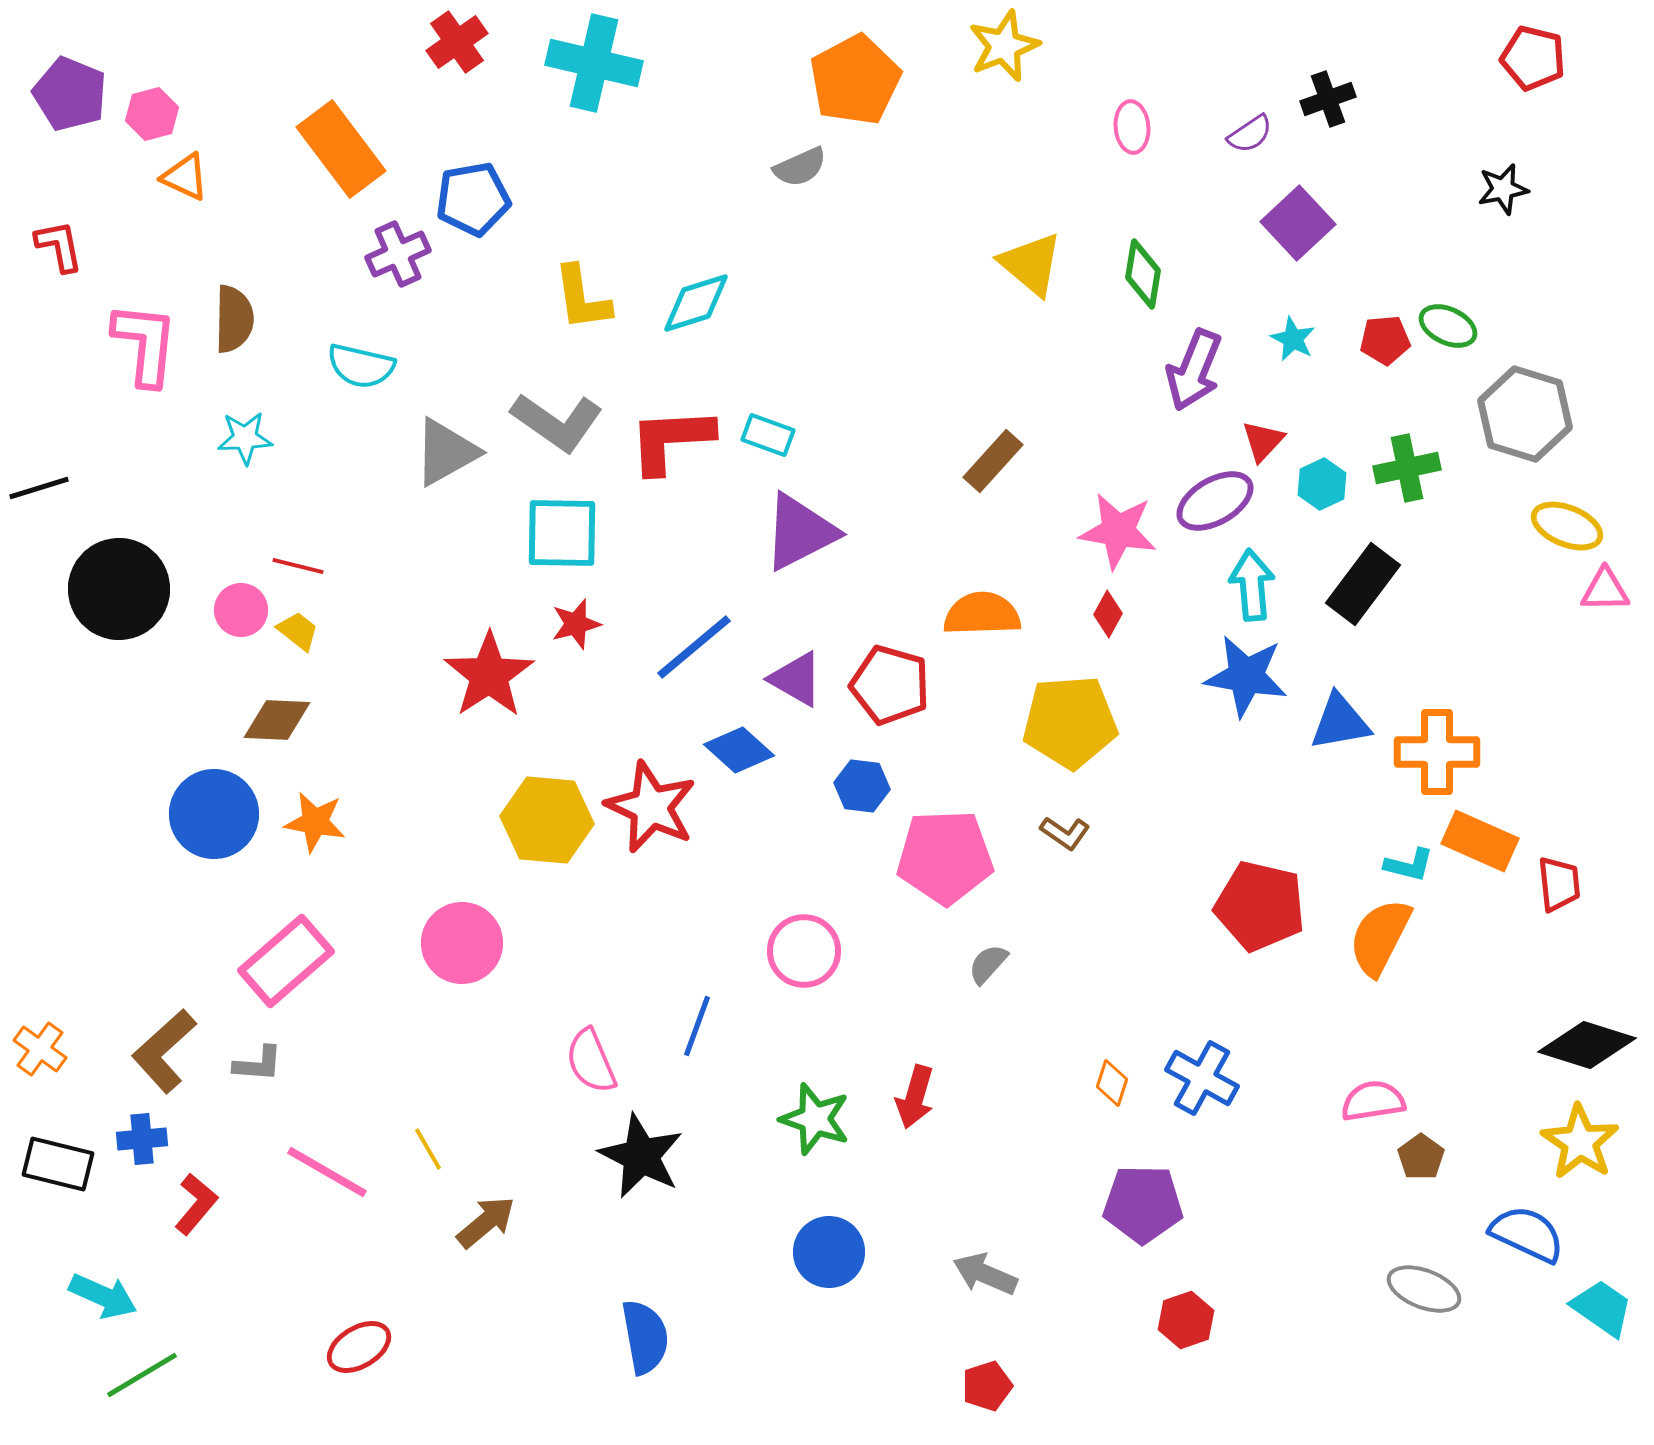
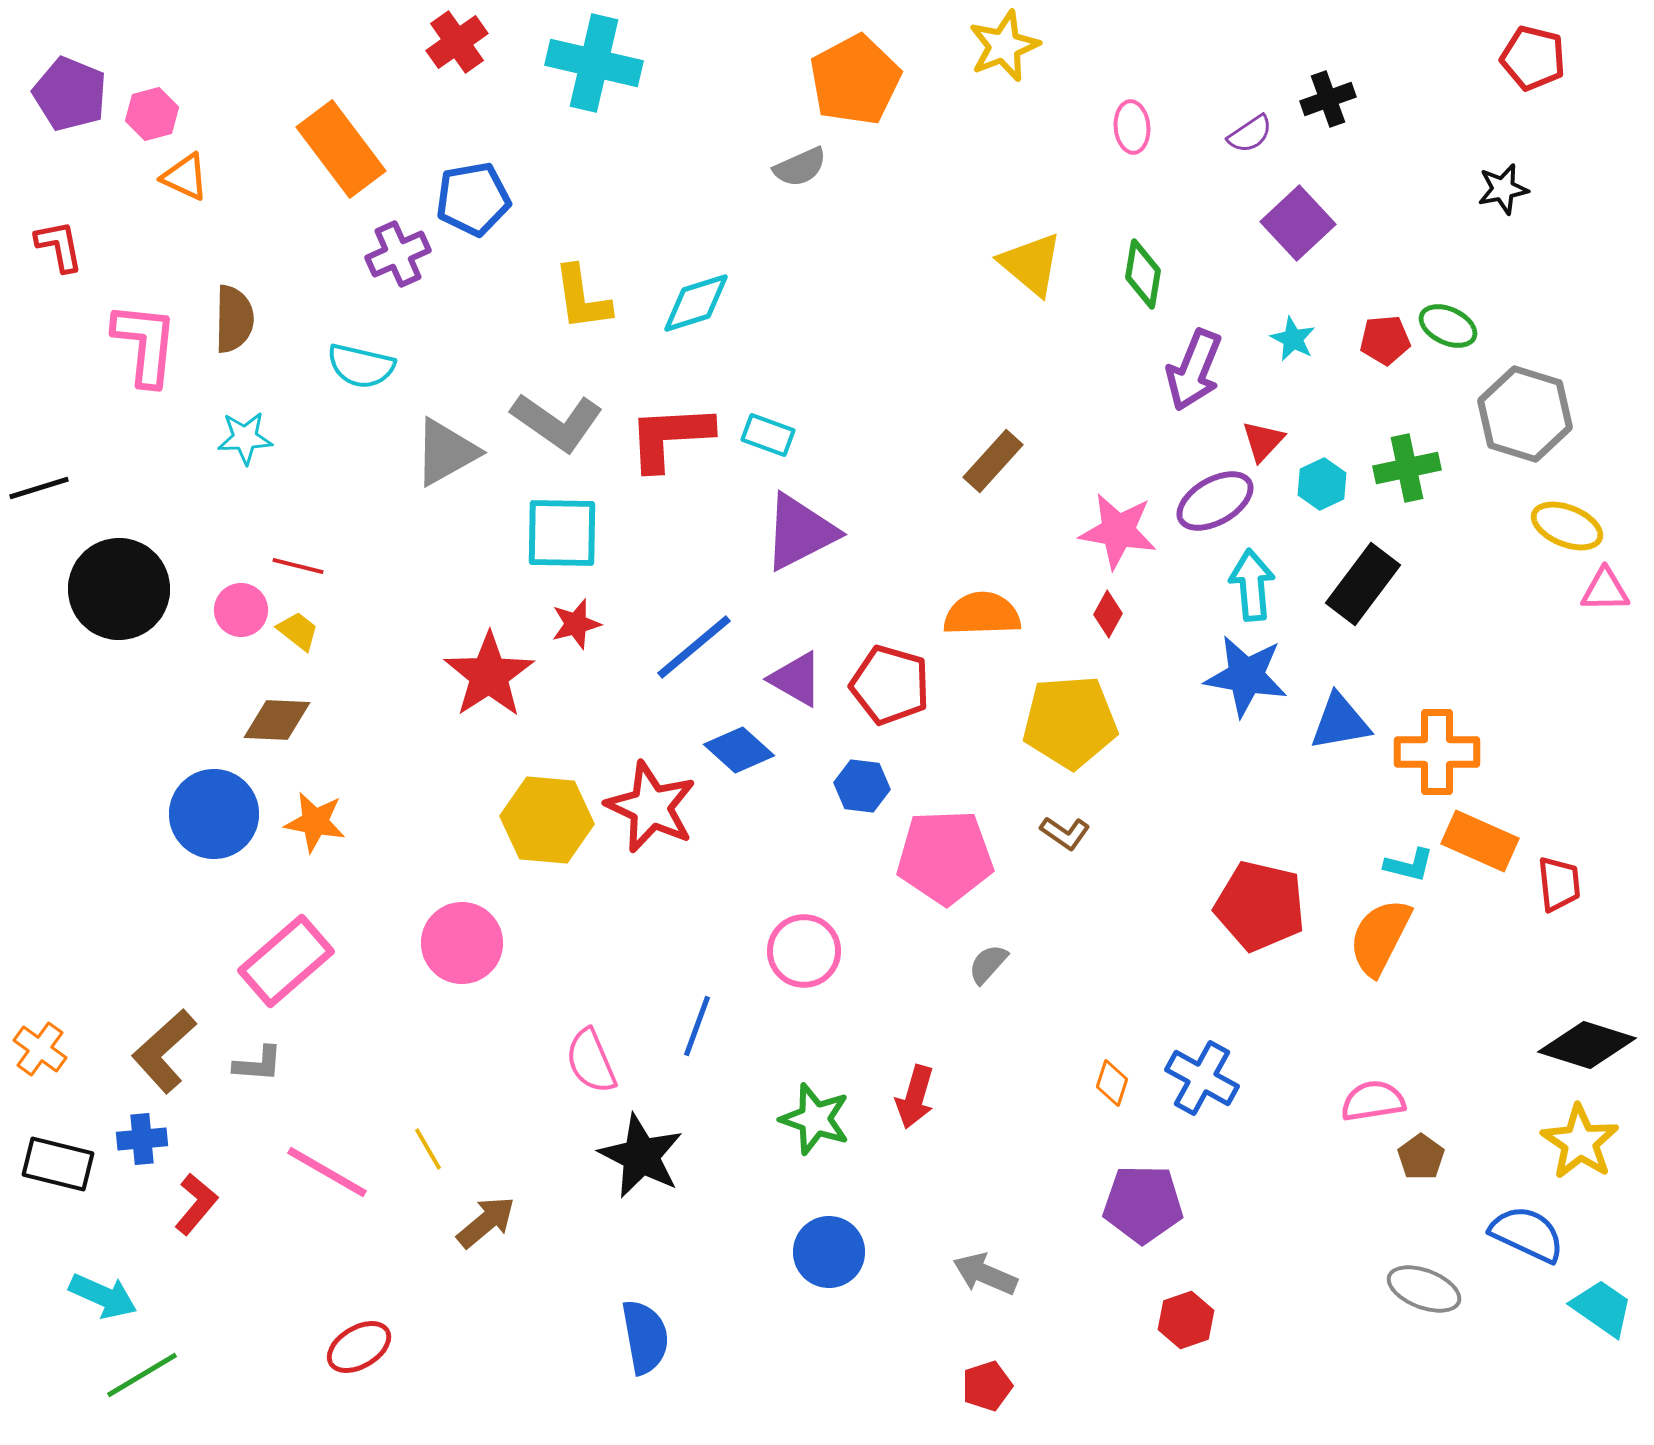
red L-shape at (671, 440): moved 1 px left, 3 px up
